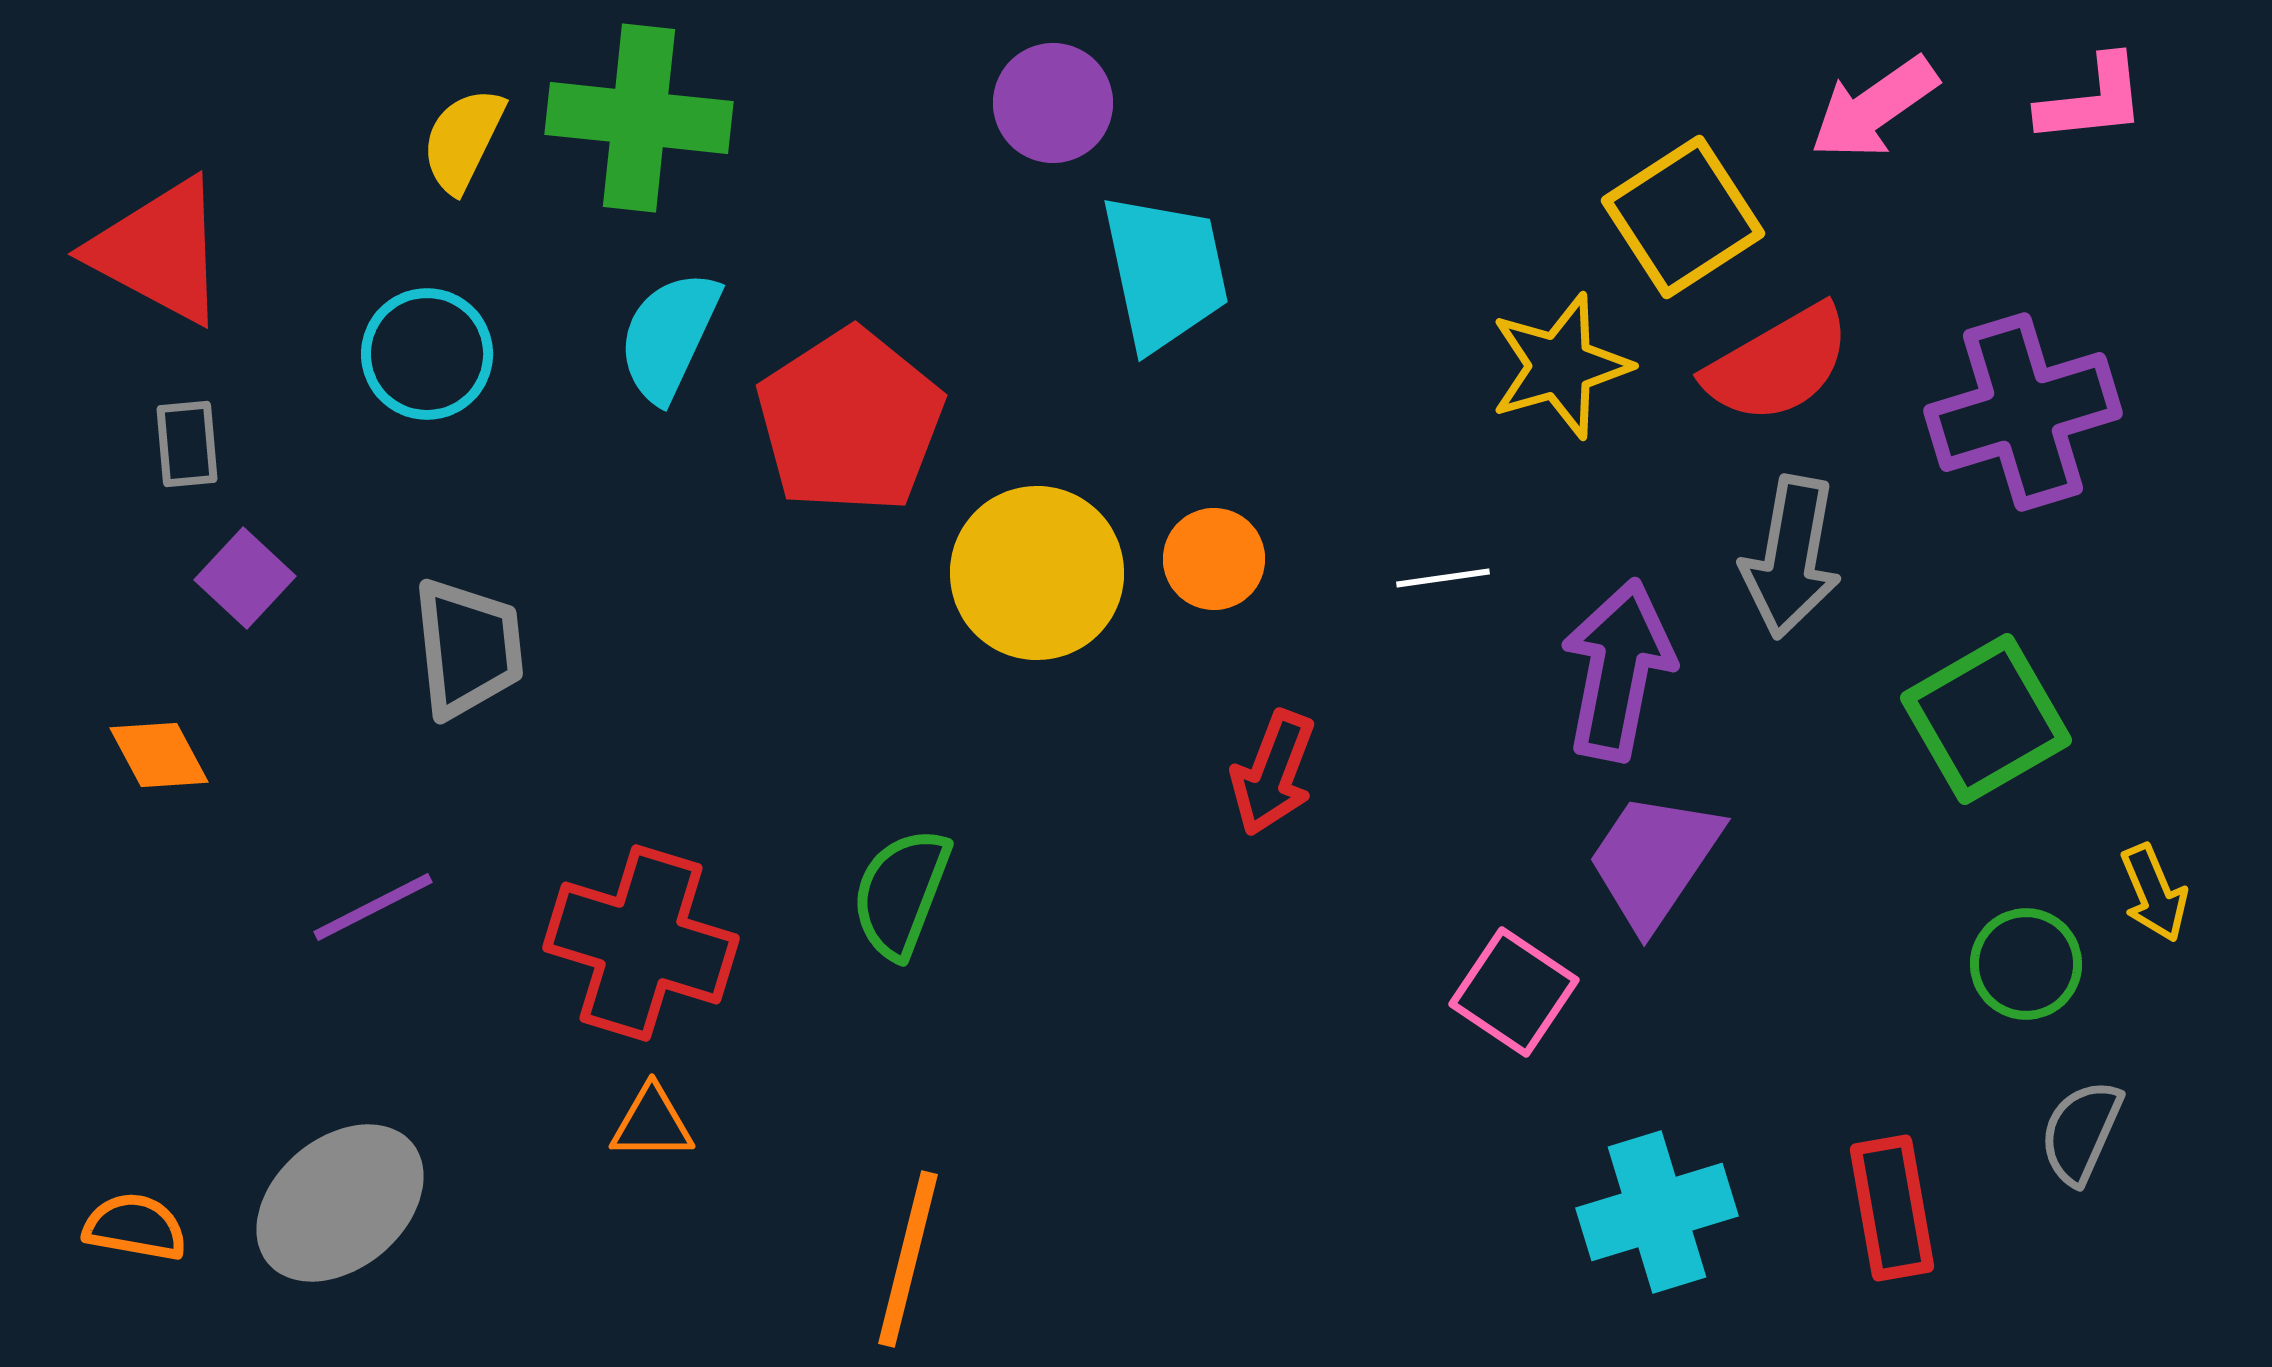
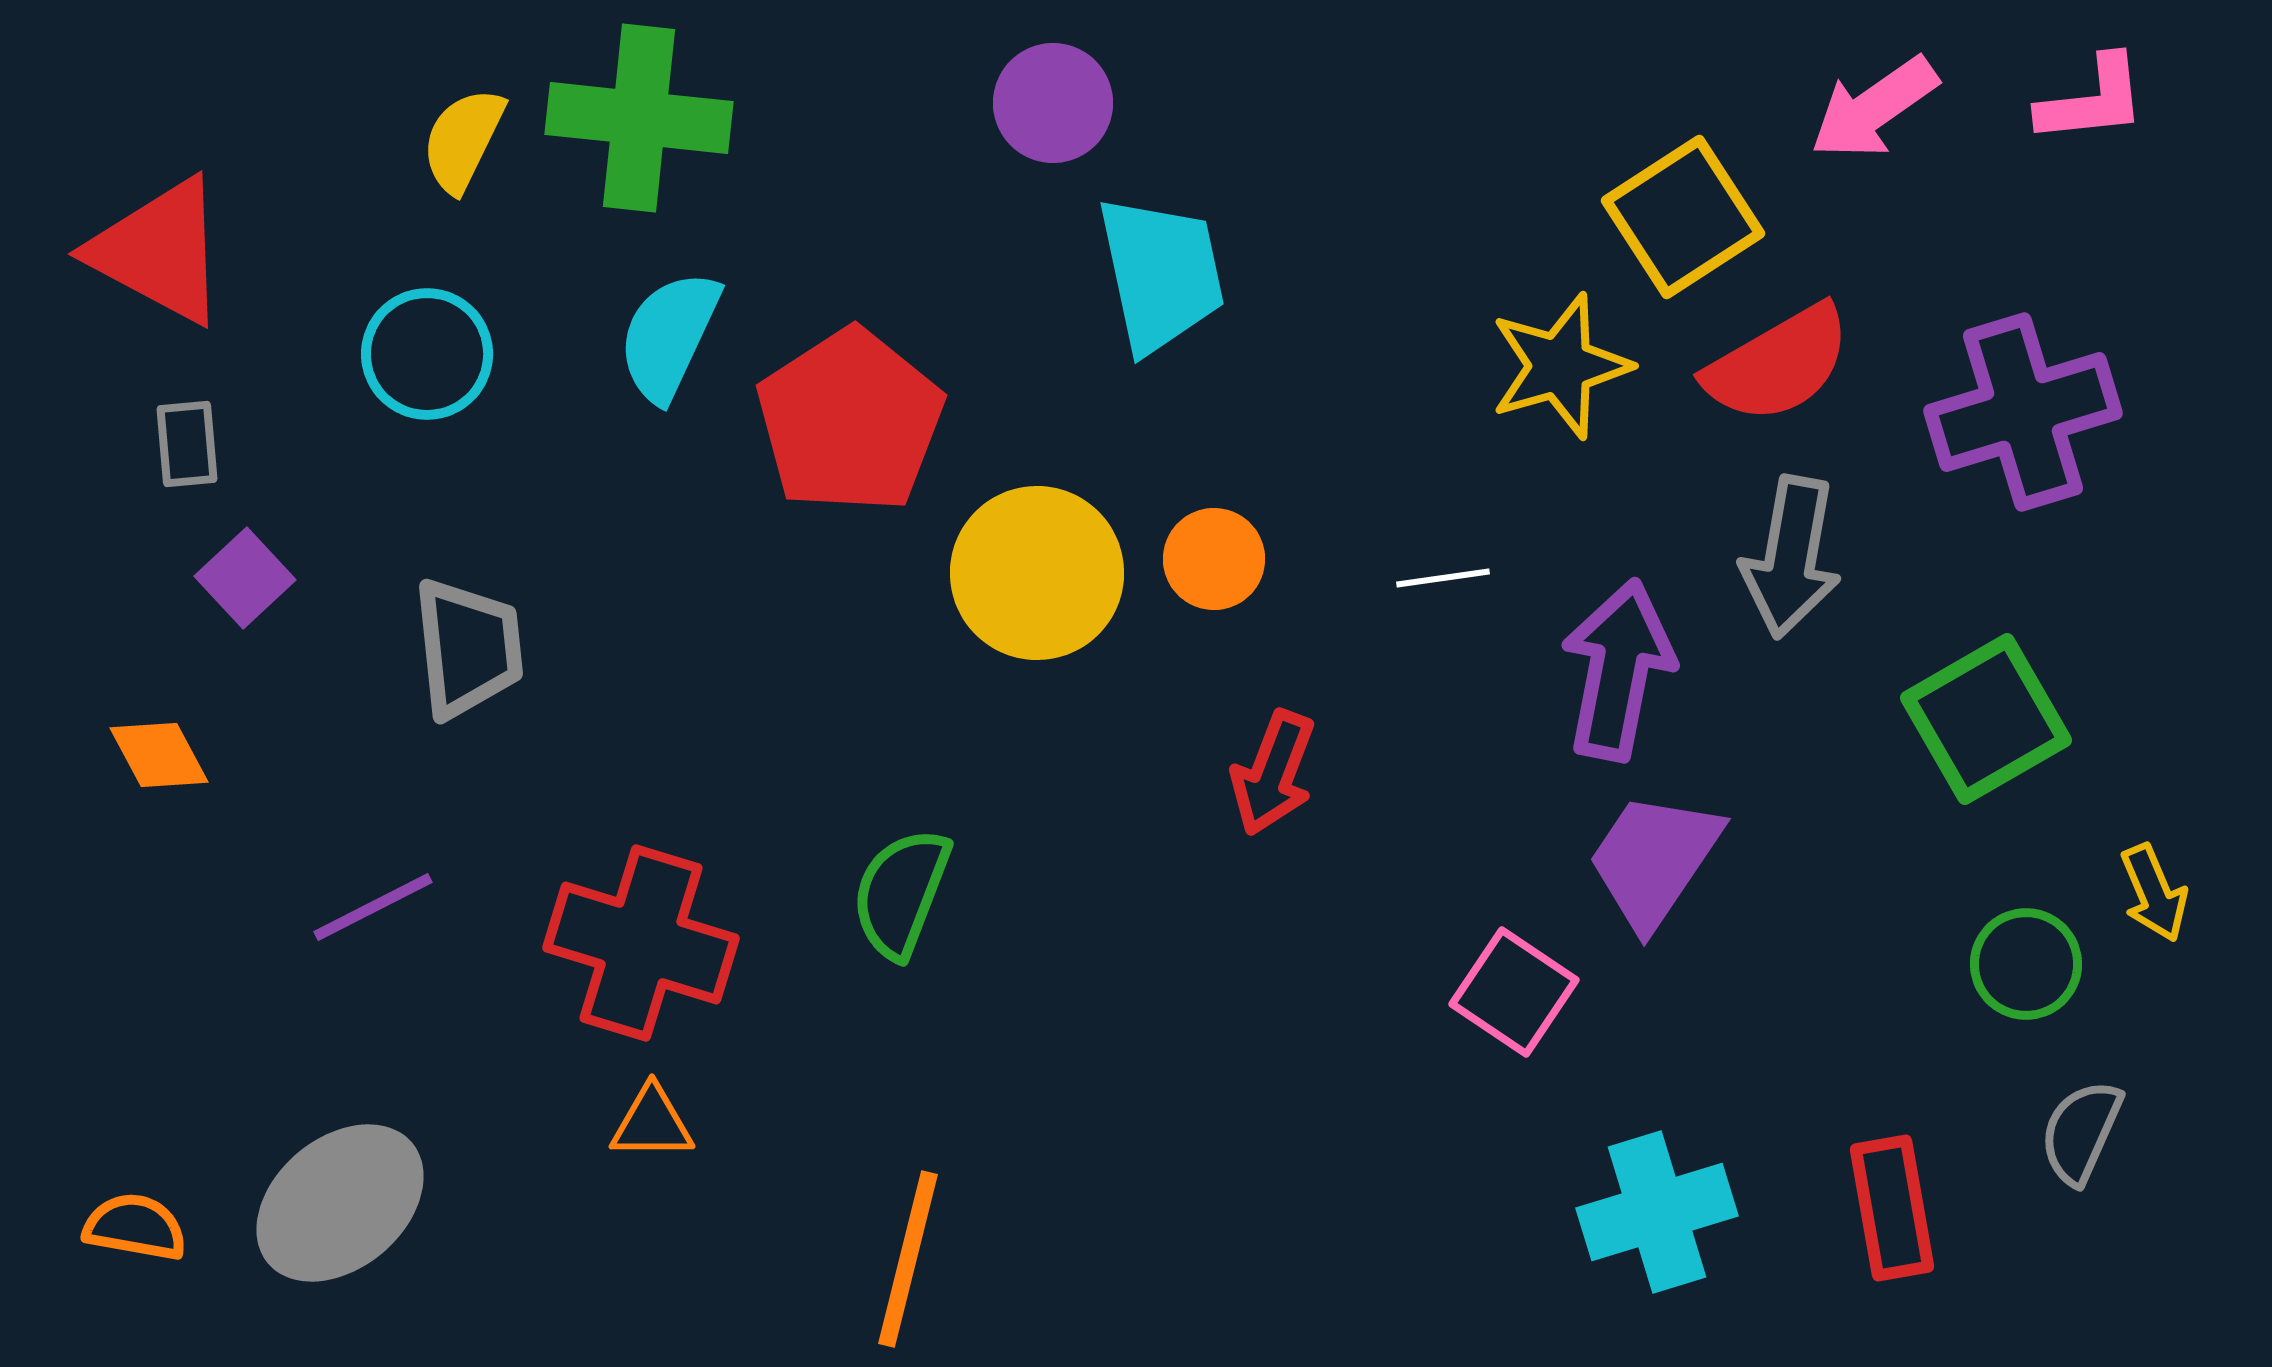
cyan trapezoid: moved 4 px left, 2 px down
purple square: rotated 4 degrees clockwise
